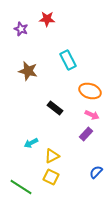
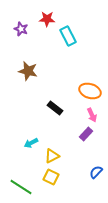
cyan rectangle: moved 24 px up
pink arrow: rotated 40 degrees clockwise
